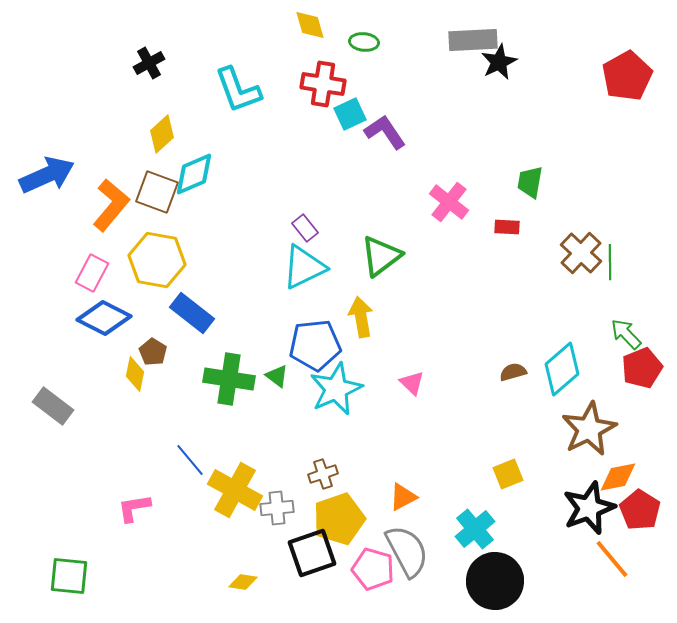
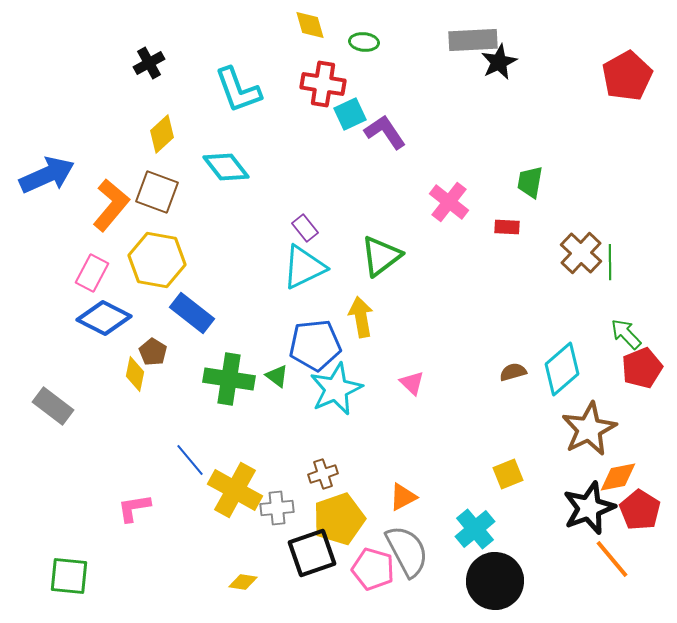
cyan diamond at (194, 174): moved 32 px right, 7 px up; rotated 75 degrees clockwise
